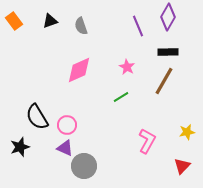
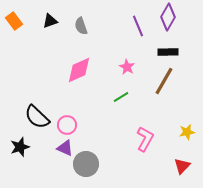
black semicircle: rotated 16 degrees counterclockwise
pink L-shape: moved 2 px left, 2 px up
gray circle: moved 2 px right, 2 px up
